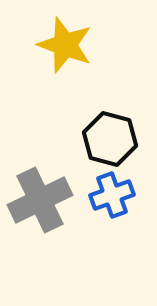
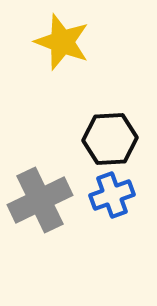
yellow star: moved 3 px left, 3 px up
black hexagon: rotated 18 degrees counterclockwise
